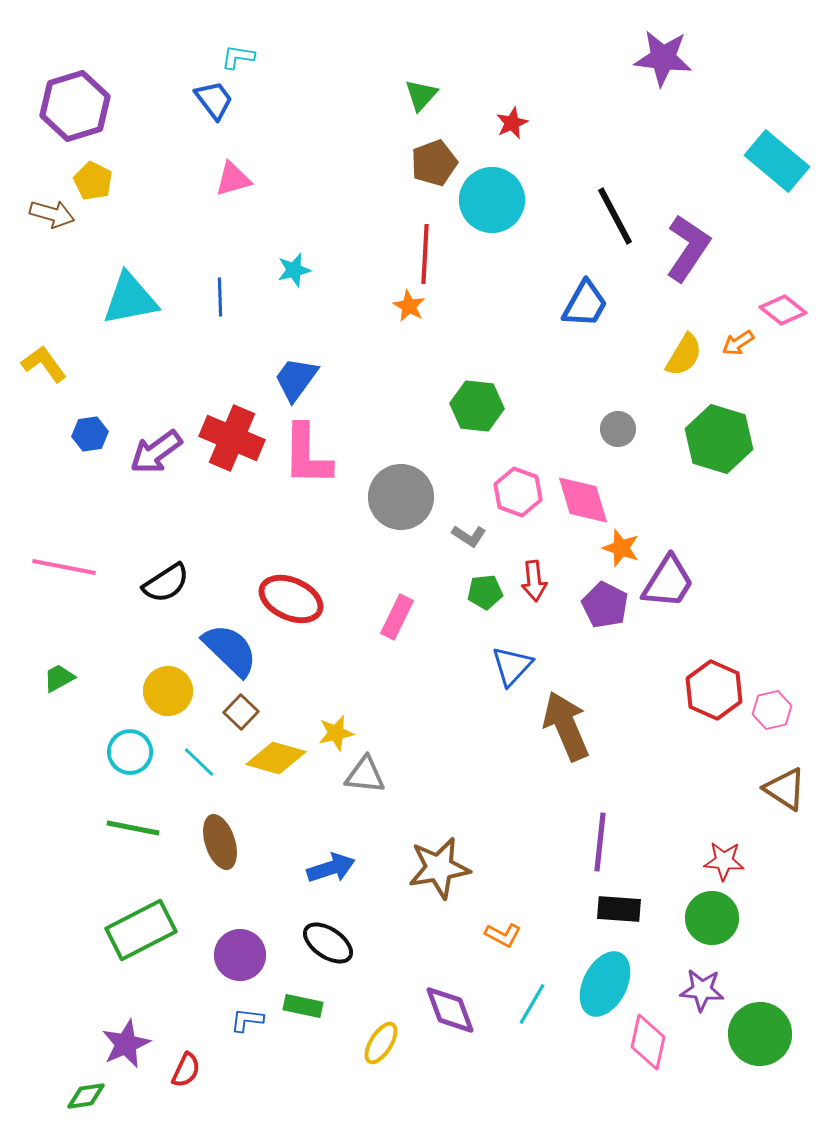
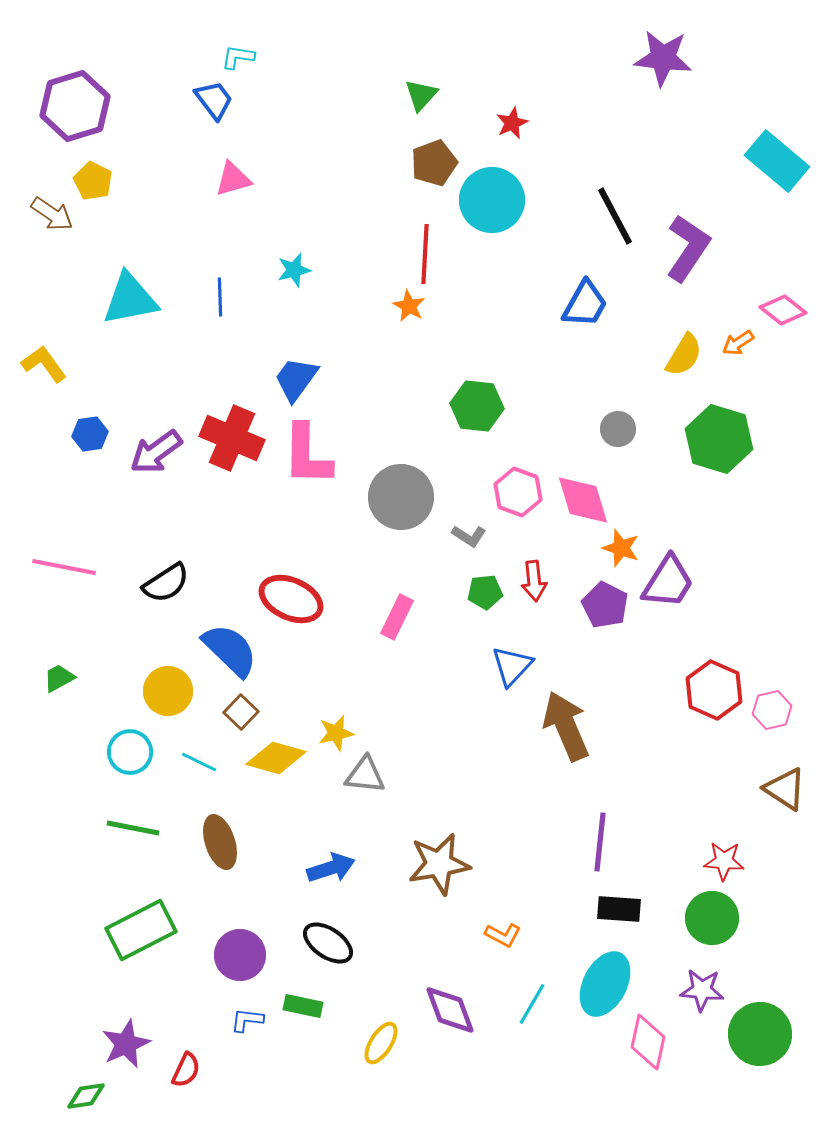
brown arrow at (52, 214): rotated 18 degrees clockwise
cyan line at (199, 762): rotated 18 degrees counterclockwise
brown star at (439, 868): moved 4 px up
